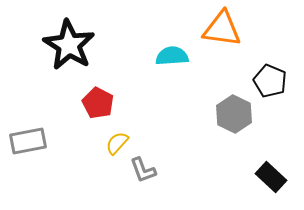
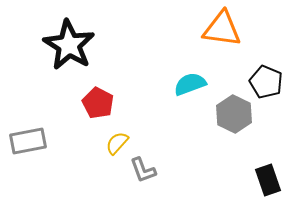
cyan semicircle: moved 18 px right, 28 px down; rotated 16 degrees counterclockwise
black pentagon: moved 4 px left, 1 px down
black rectangle: moved 3 px left, 3 px down; rotated 28 degrees clockwise
